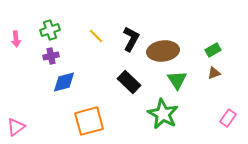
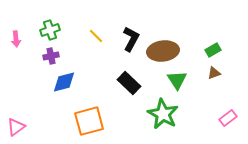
black rectangle: moved 1 px down
pink rectangle: rotated 18 degrees clockwise
